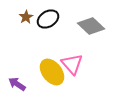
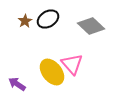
brown star: moved 1 px left, 4 px down
